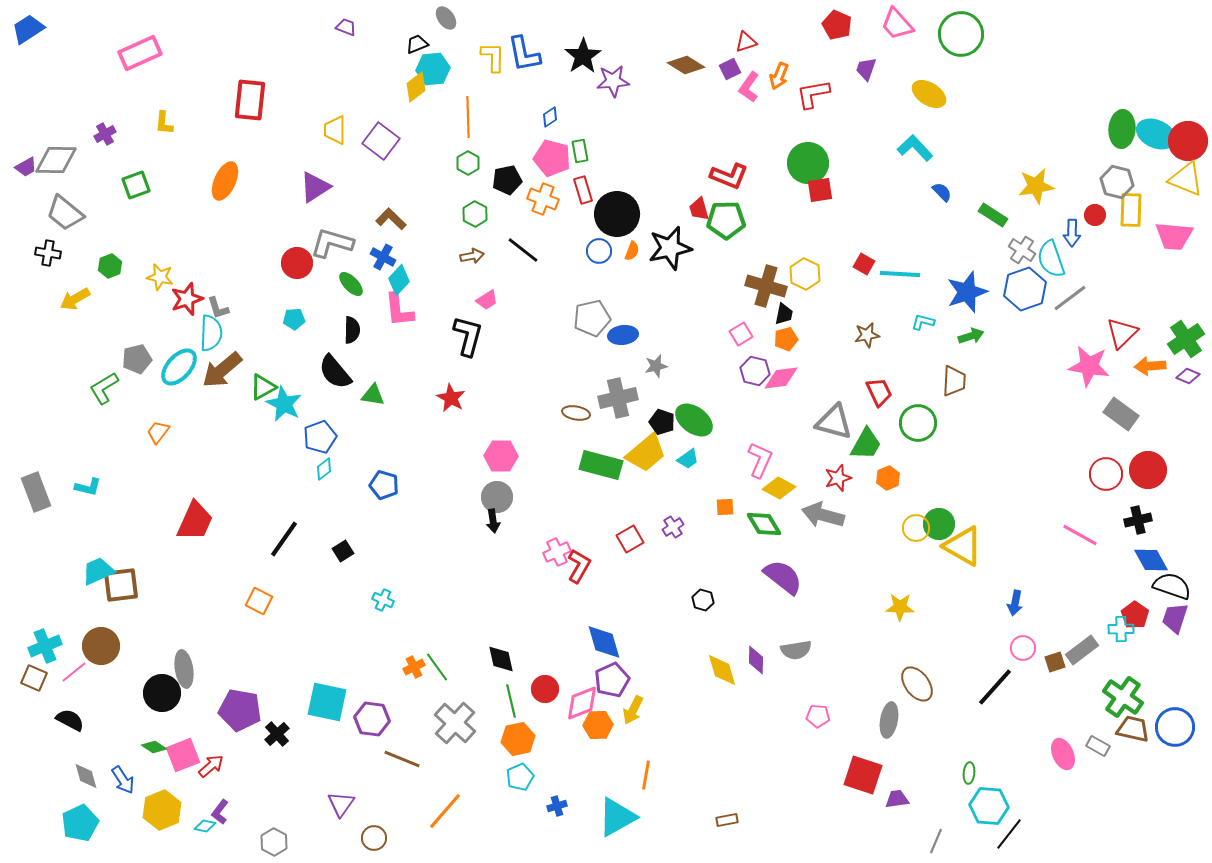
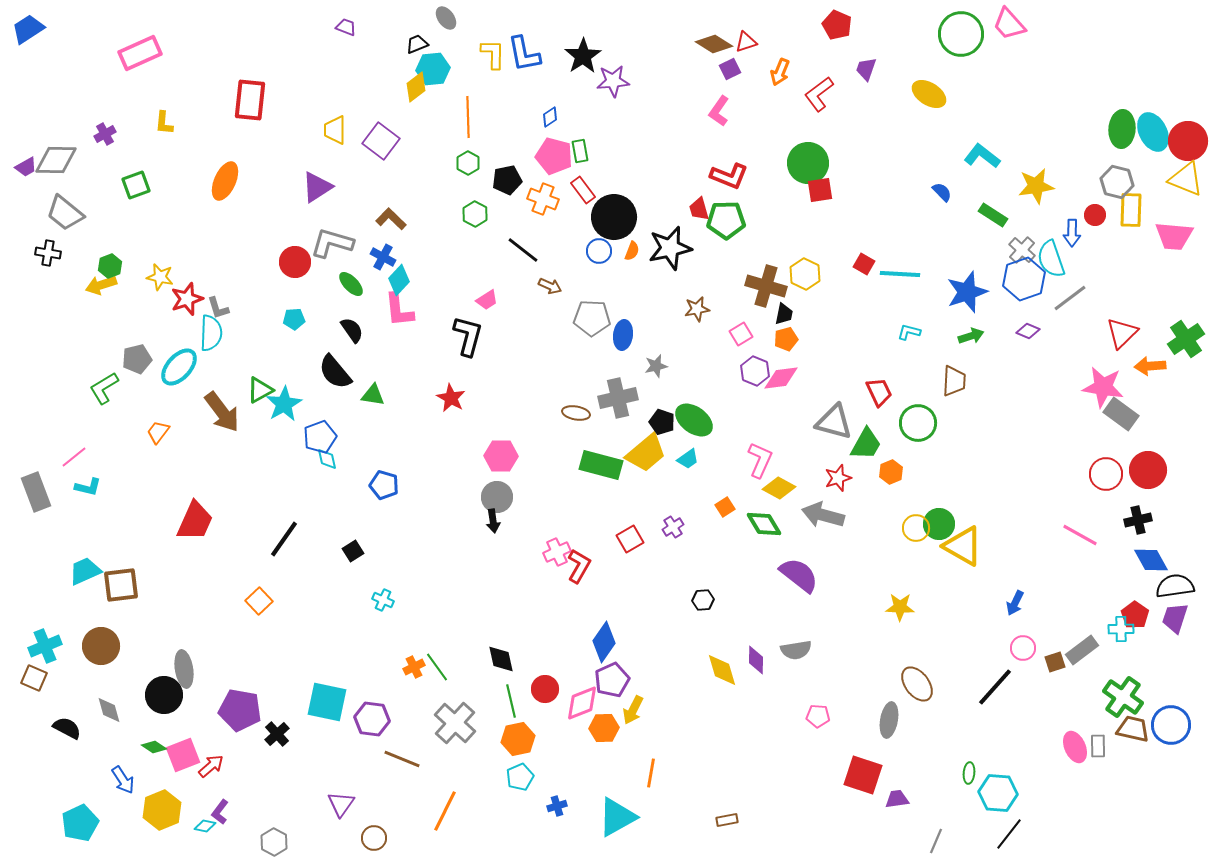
pink trapezoid at (897, 24): moved 112 px right
yellow L-shape at (493, 57): moved 3 px up
brown diamond at (686, 65): moved 28 px right, 21 px up
orange arrow at (779, 76): moved 1 px right, 4 px up
pink L-shape at (749, 87): moved 30 px left, 24 px down
red L-shape at (813, 94): moved 6 px right; rotated 27 degrees counterclockwise
cyan ellipse at (1156, 134): moved 3 px left, 2 px up; rotated 39 degrees clockwise
cyan L-shape at (915, 148): moved 67 px right, 8 px down; rotated 9 degrees counterclockwise
pink pentagon at (552, 158): moved 2 px right, 2 px up
purple triangle at (315, 187): moved 2 px right
red rectangle at (583, 190): rotated 20 degrees counterclockwise
black circle at (617, 214): moved 3 px left, 3 px down
gray cross at (1022, 250): rotated 8 degrees clockwise
brown arrow at (472, 256): moved 78 px right, 30 px down; rotated 35 degrees clockwise
red circle at (297, 263): moved 2 px left, 1 px up
blue hexagon at (1025, 289): moved 1 px left, 10 px up
yellow arrow at (75, 299): moved 26 px right, 14 px up; rotated 12 degrees clockwise
gray pentagon at (592, 318): rotated 15 degrees clockwise
cyan L-shape at (923, 322): moved 14 px left, 10 px down
black semicircle at (352, 330): rotated 36 degrees counterclockwise
blue ellipse at (623, 335): rotated 76 degrees counterclockwise
brown star at (867, 335): moved 170 px left, 26 px up
pink star at (1089, 366): moved 14 px right, 21 px down
brown arrow at (222, 370): moved 42 px down; rotated 87 degrees counterclockwise
purple hexagon at (755, 371): rotated 8 degrees clockwise
purple diamond at (1188, 376): moved 160 px left, 45 px up
green triangle at (263, 387): moved 3 px left, 3 px down
cyan star at (284, 404): rotated 15 degrees clockwise
cyan diamond at (324, 469): moved 3 px right, 10 px up; rotated 65 degrees counterclockwise
orange hexagon at (888, 478): moved 3 px right, 6 px up
orange square at (725, 507): rotated 30 degrees counterclockwise
black square at (343, 551): moved 10 px right
cyan trapezoid at (98, 571): moved 13 px left
purple semicircle at (783, 577): moved 16 px right, 2 px up
black semicircle at (1172, 586): moved 3 px right; rotated 27 degrees counterclockwise
black hexagon at (703, 600): rotated 20 degrees counterclockwise
orange square at (259, 601): rotated 20 degrees clockwise
blue arrow at (1015, 603): rotated 15 degrees clockwise
blue diamond at (604, 642): rotated 51 degrees clockwise
pink line at (74, 672): moved 215 px up
black circle at (162, 693): moved 2 px right, 2 px down
black semicircle at (70, 720): moved 3 px left, 8 px down
orange hexagon at (598, 725): moved 6 px right, 3 px down
blue circle at (1175, 727): moved 4 px left, 2 px up
gray rectangle at (1098, 746): rotated 60 degrees clockwise
pink ellipse at (1063, 754): moved 12 px right, 7 px up
orange line at (646, 775): moved 5 px right, 2 px up
gray diamond at (86, 776): moved 23 px right, 66 px up
cyan hexagon at (989, 806): moved 9 px right, 13 px up
orange line at (445, 811): rotated 15 degrees counterclockwise
